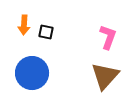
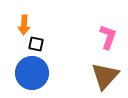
black square: moved 10 px left, 12 px down
